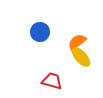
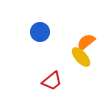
orange semicircle: moved 9 px right
red trapezoid: rotated 125 degrees clockwise
